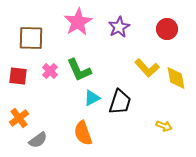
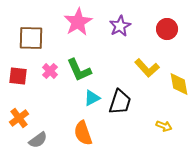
purple star: moved 1 px right, 1 px up
yellow diamond: moved 3 px right, 6 px down
